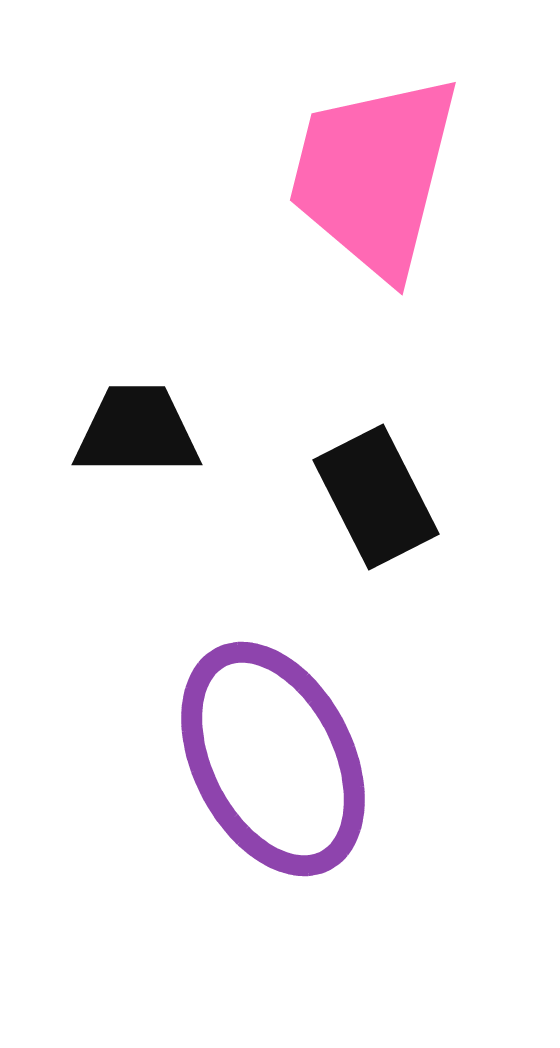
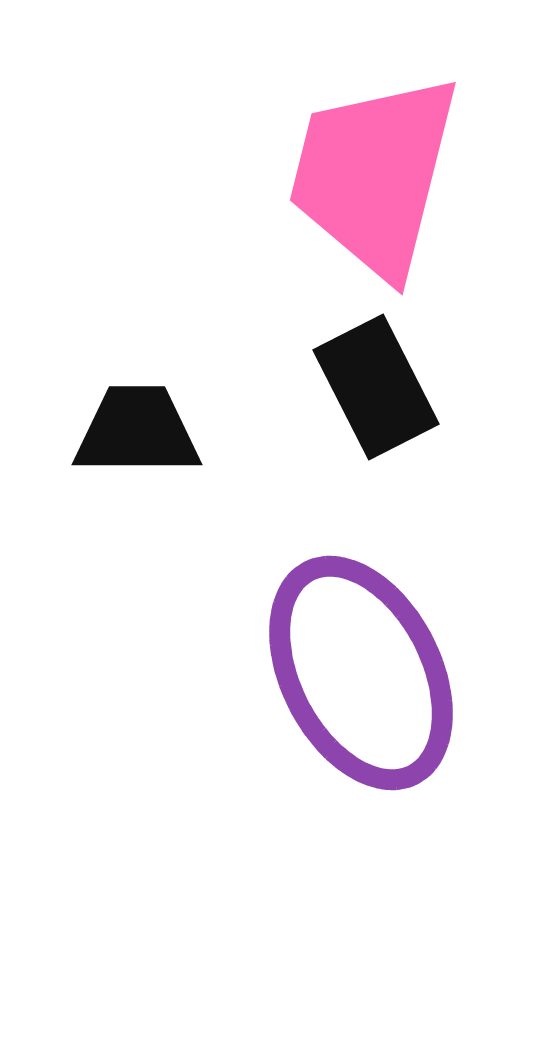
black rectangle: moved 110 px up
purple ellipse: moved 88 px right, 86 px up
